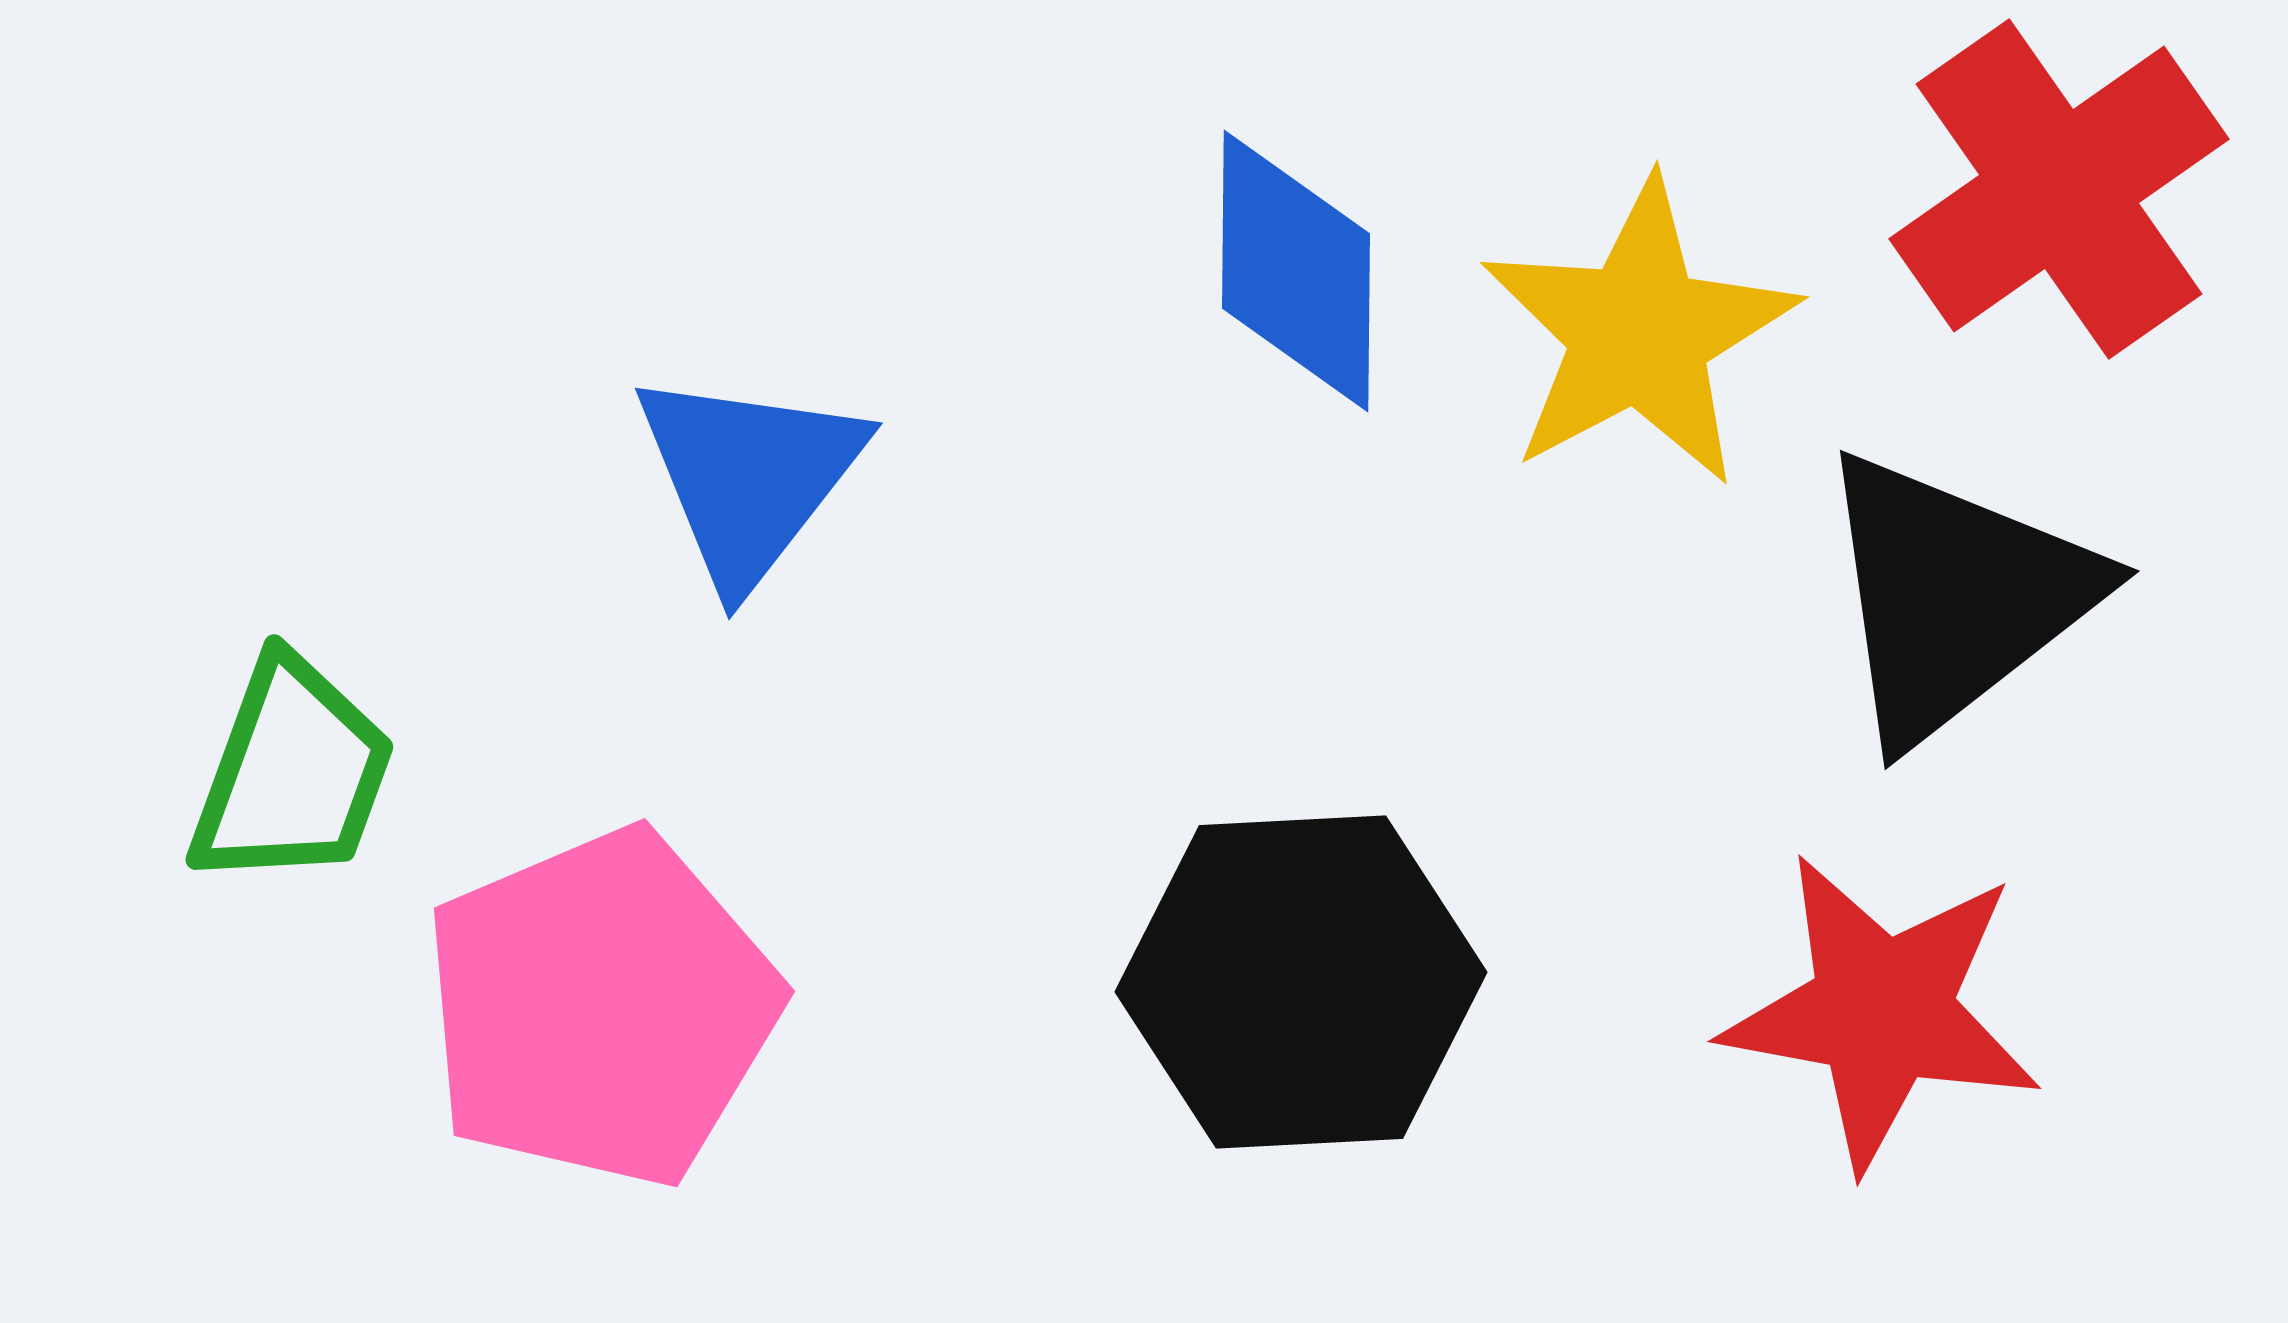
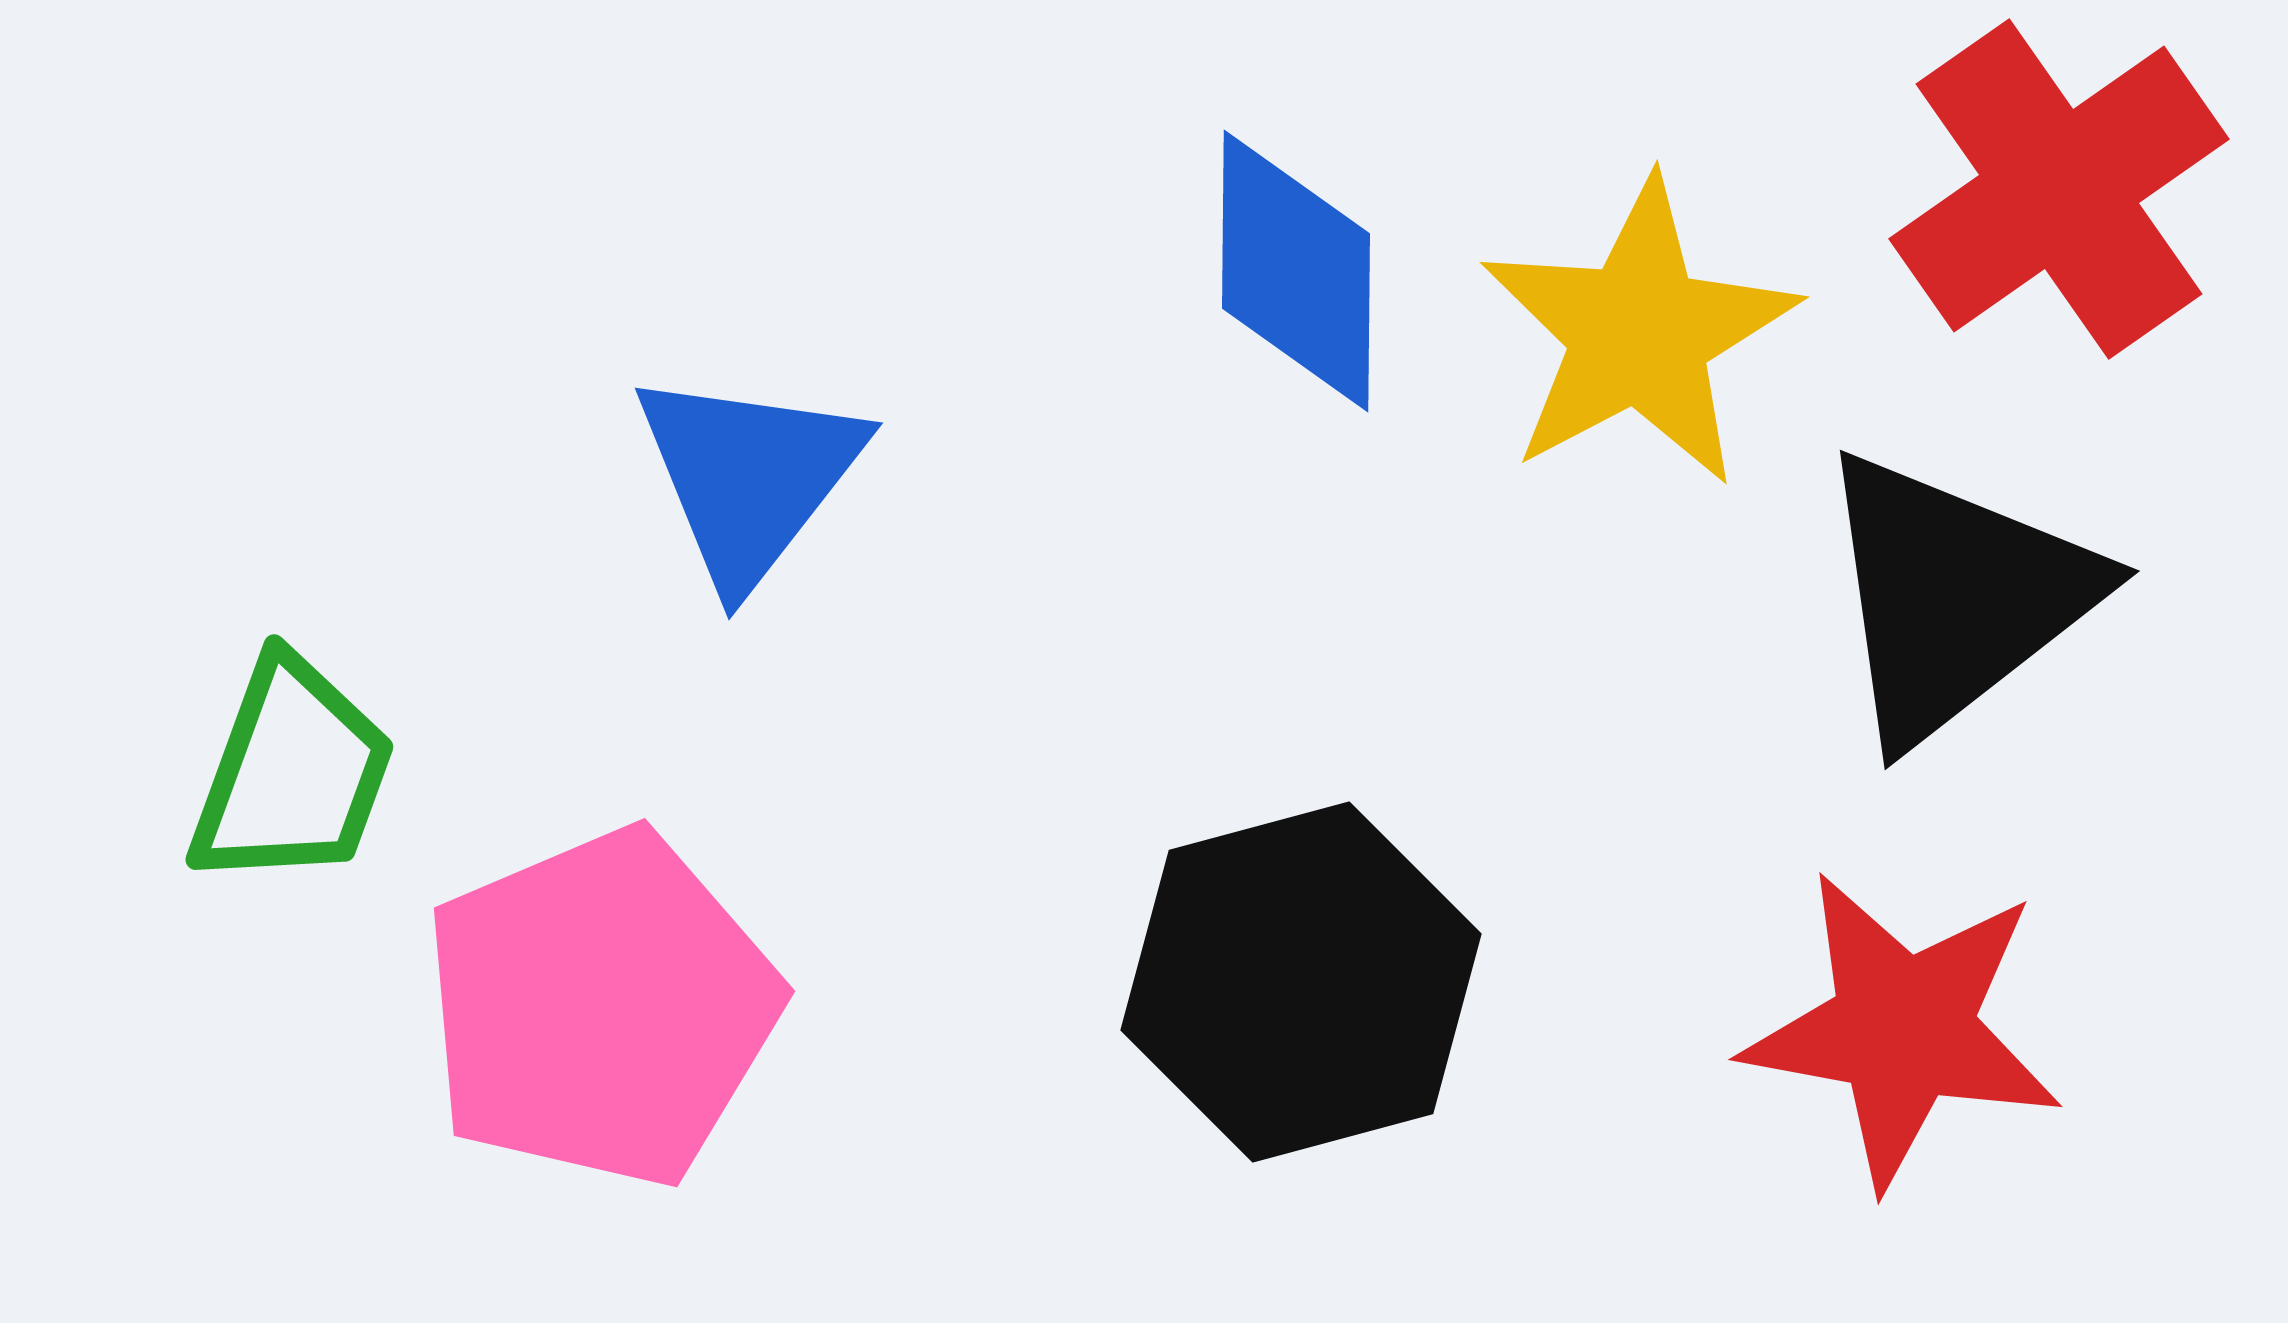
black hexagon: rotated 12 degrees counterclockwise
red star: moved 21 px right, 18 px down
